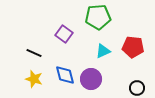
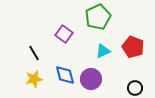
green pentagon: rotated 20 degrees counterclockwise
red pentagon: rotated 15 degrees clockwise
black line: rotated 35 degrees clockwise
yellow star: rotated 30 degrees counterclockwise
black circle: moved 2 px left
